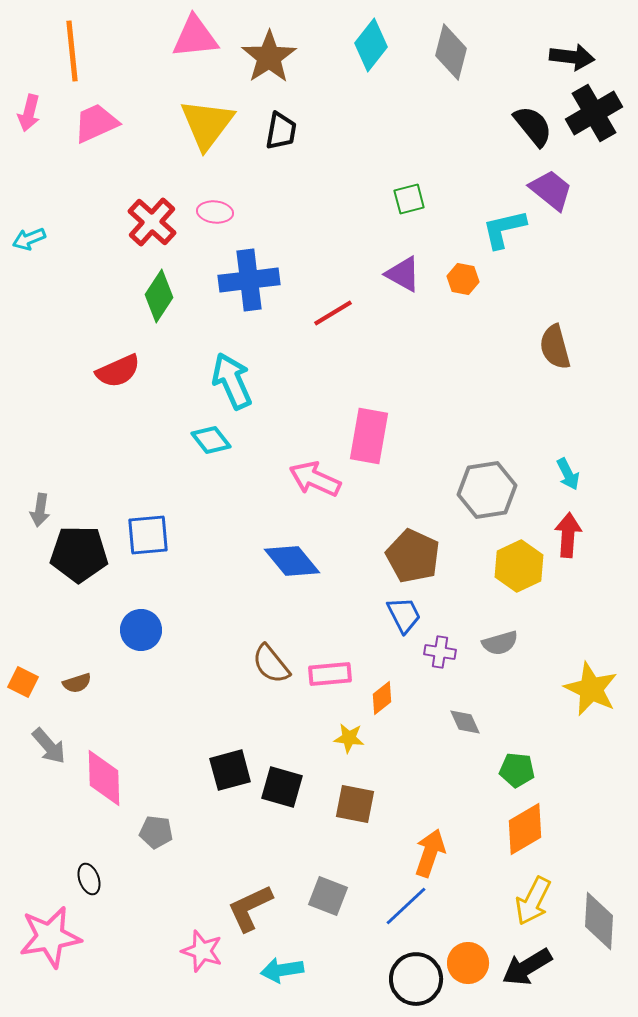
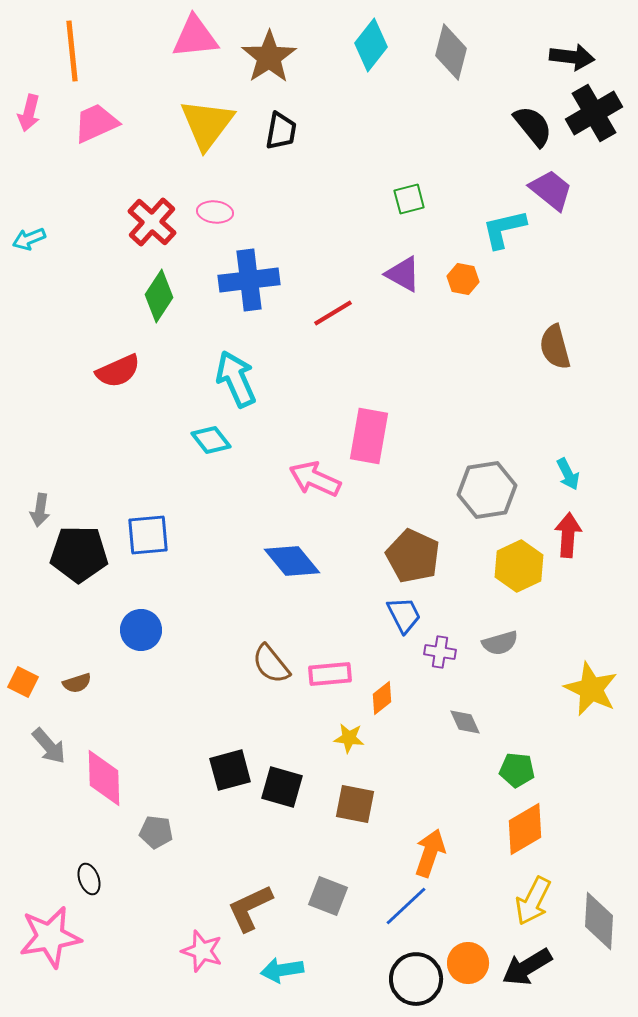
cyan arrow at (232, 381): moved 4 px right, 2 px up
